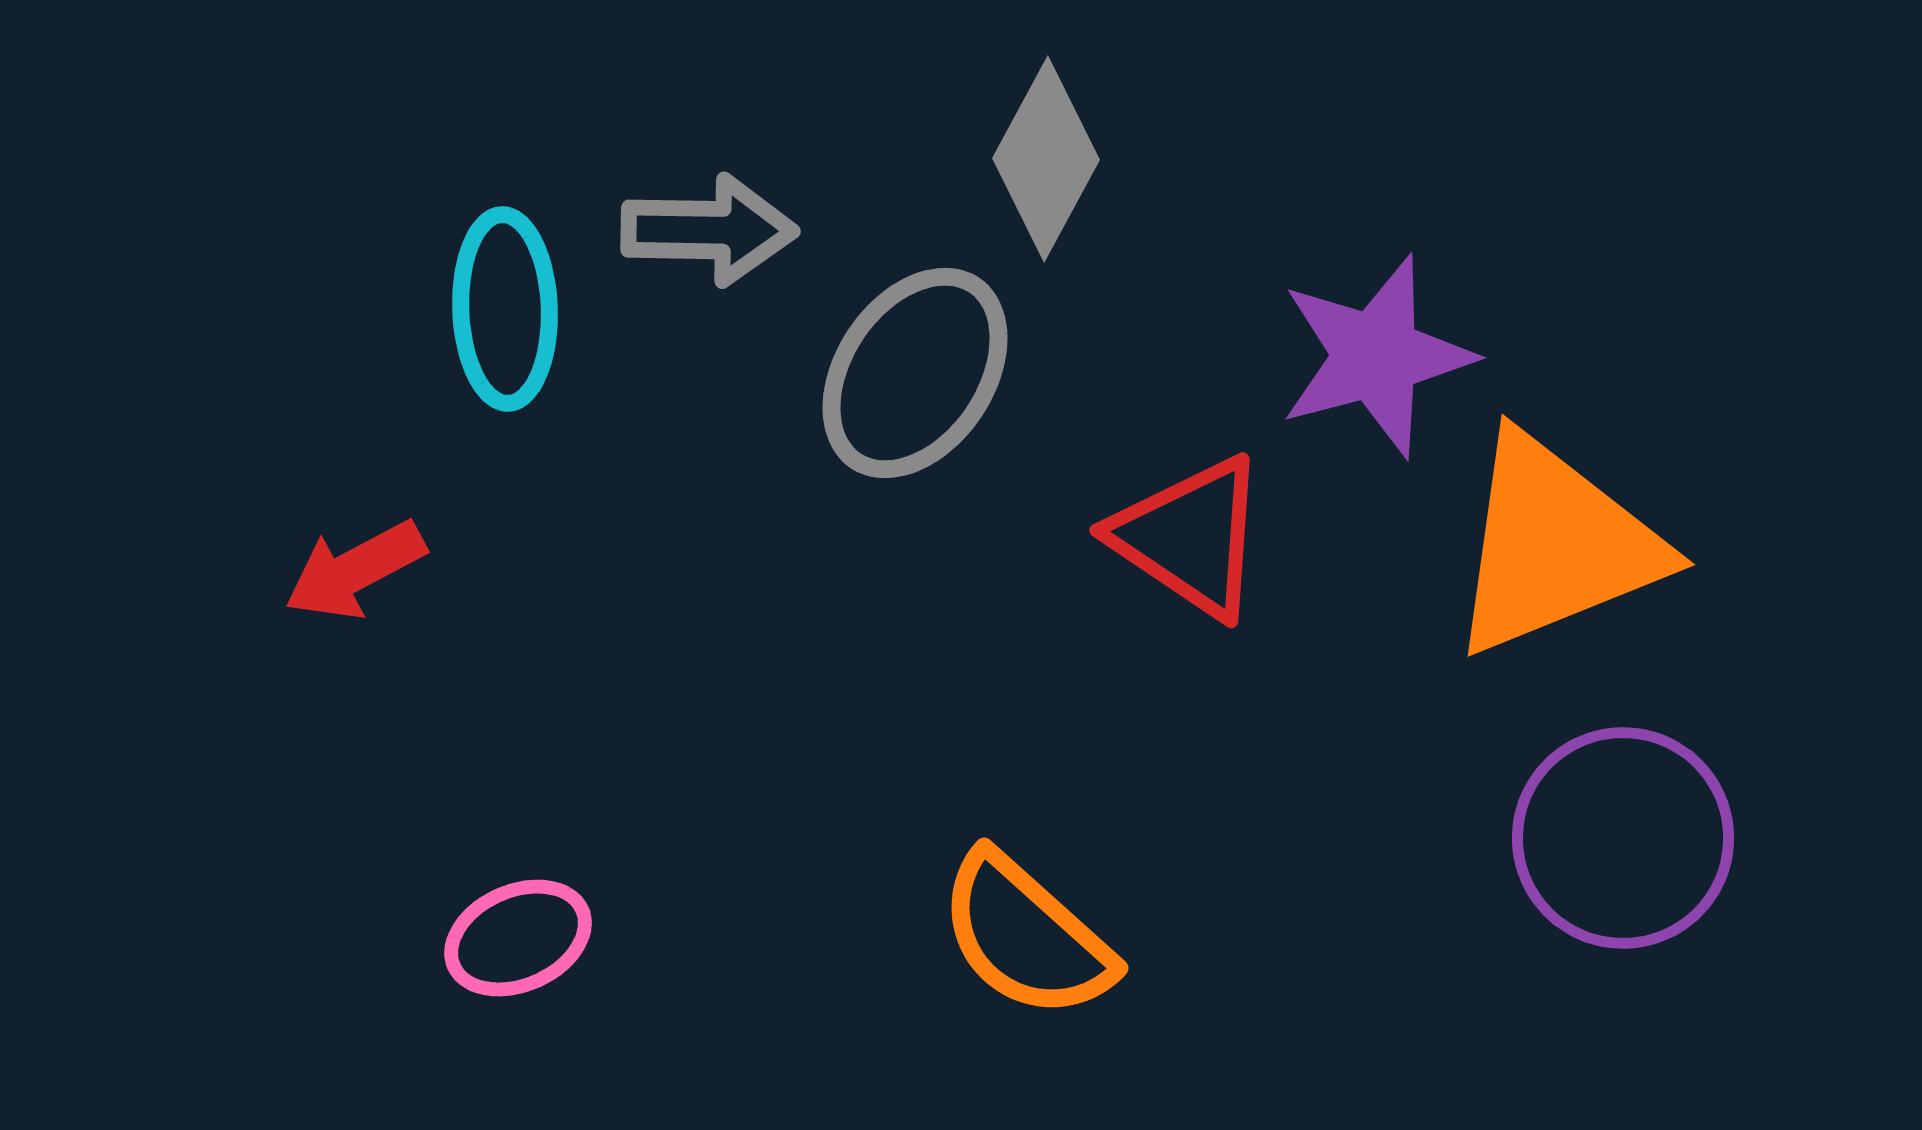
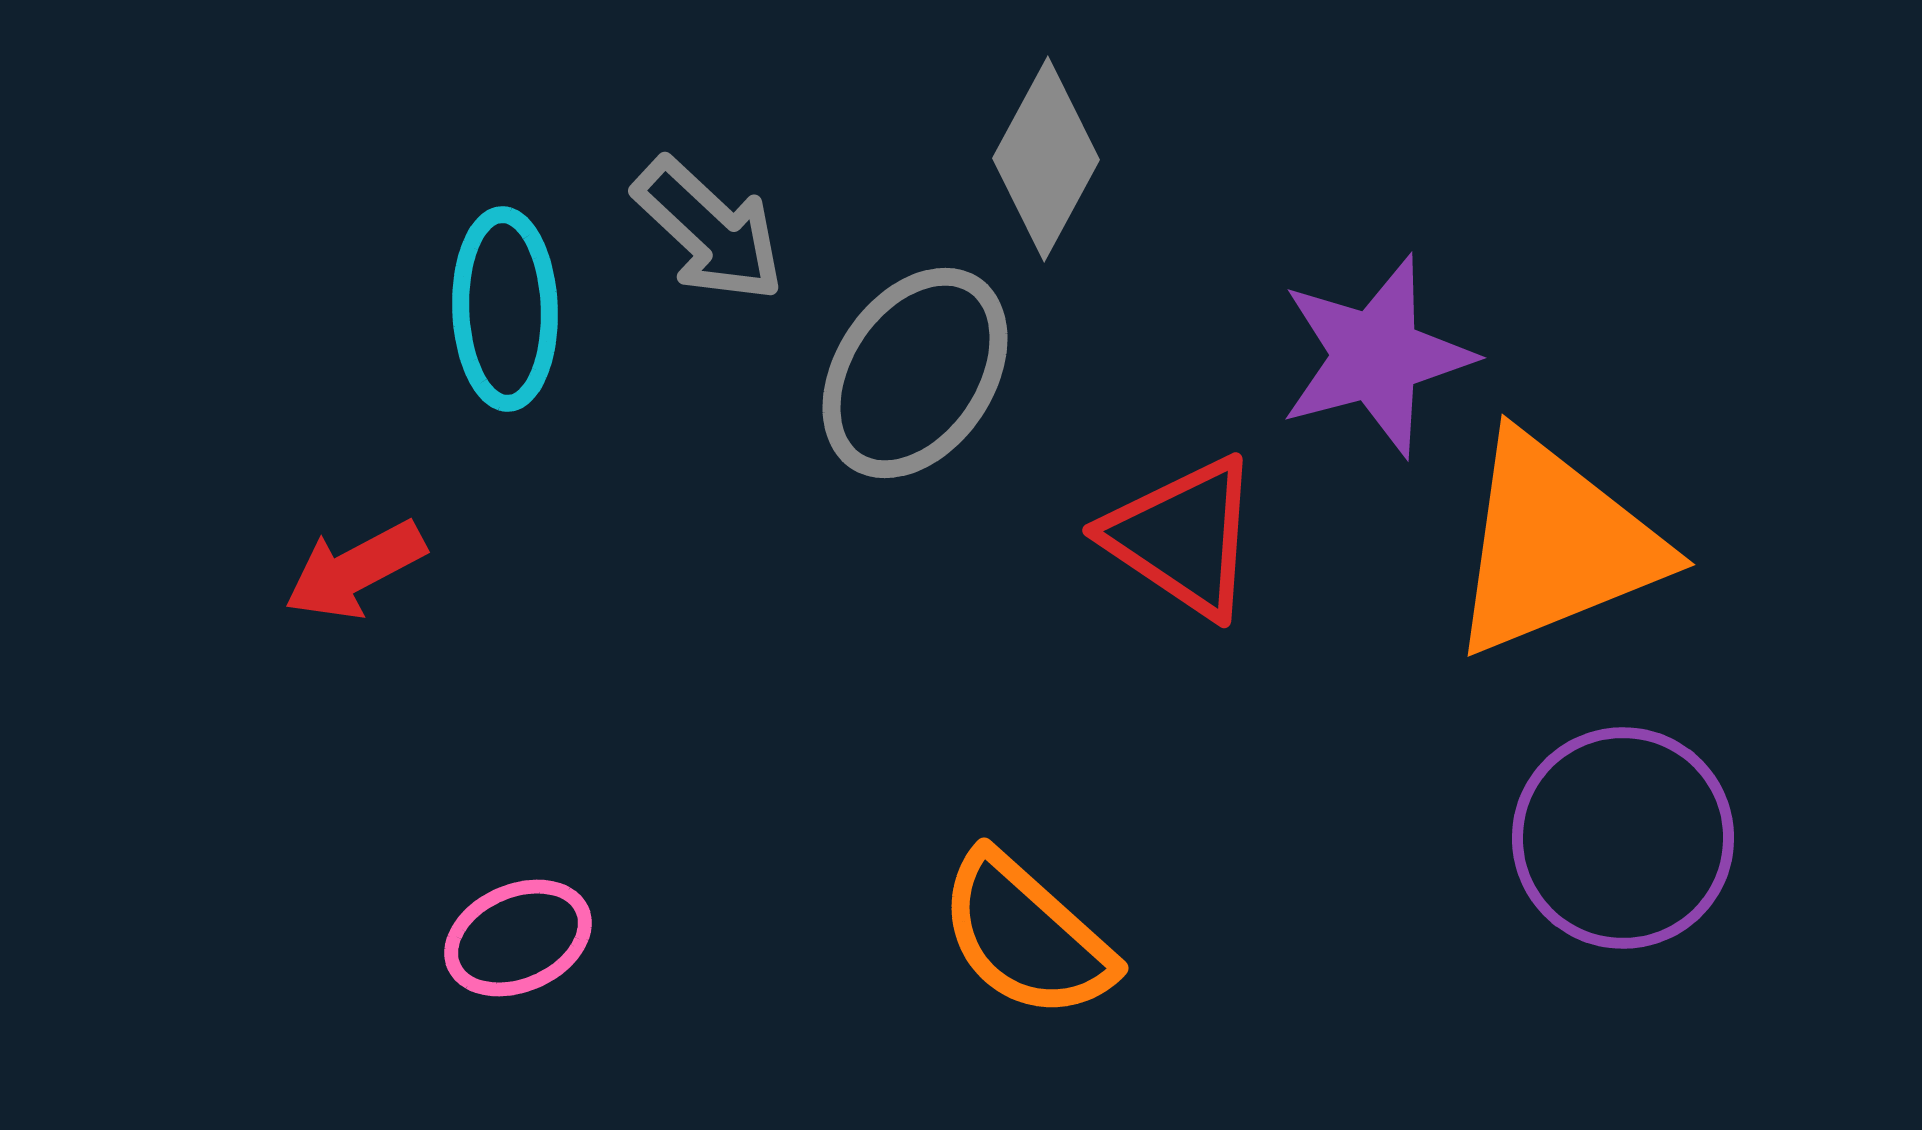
gray arrow: rotated 42 degrees clockwise
red triangle: moved 7 px left
